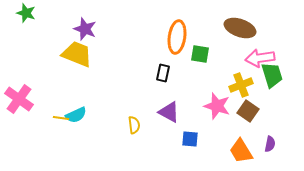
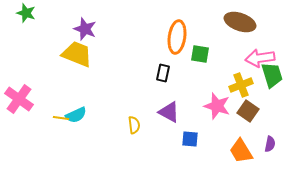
brown ellipse: moved 6 px up
